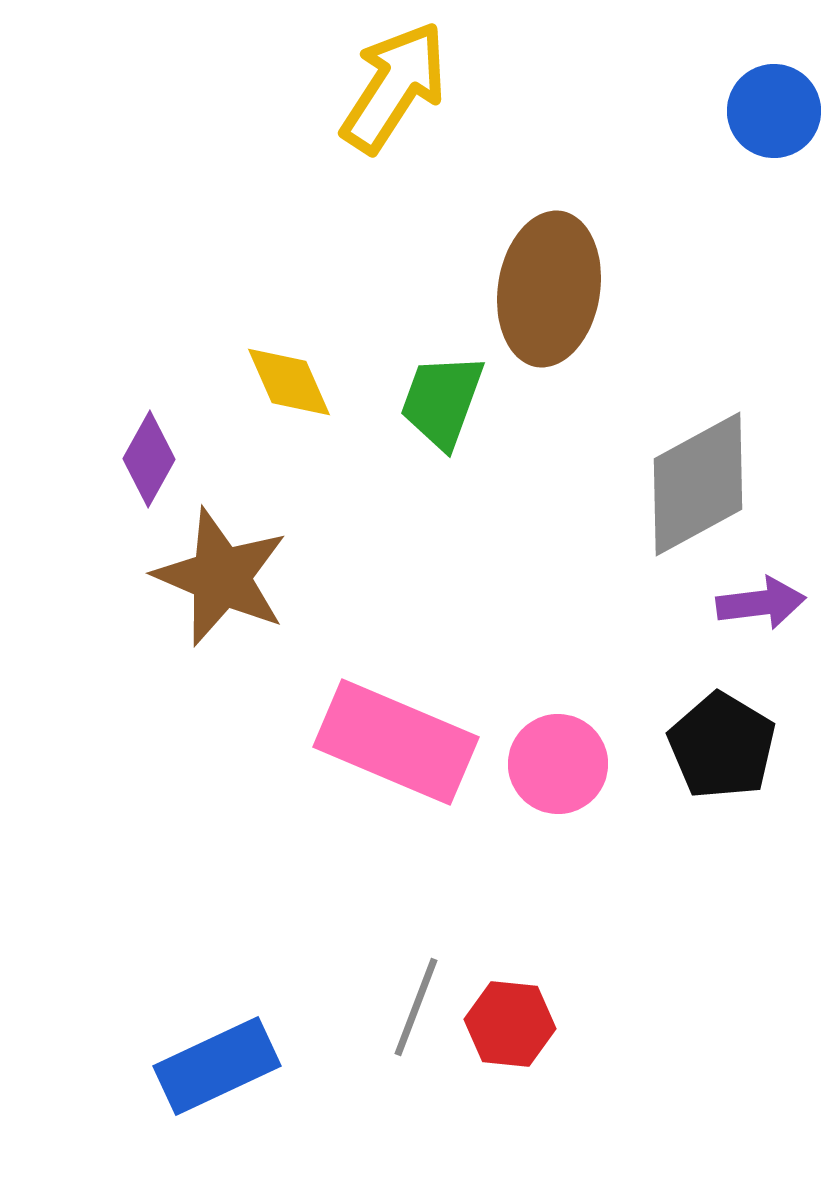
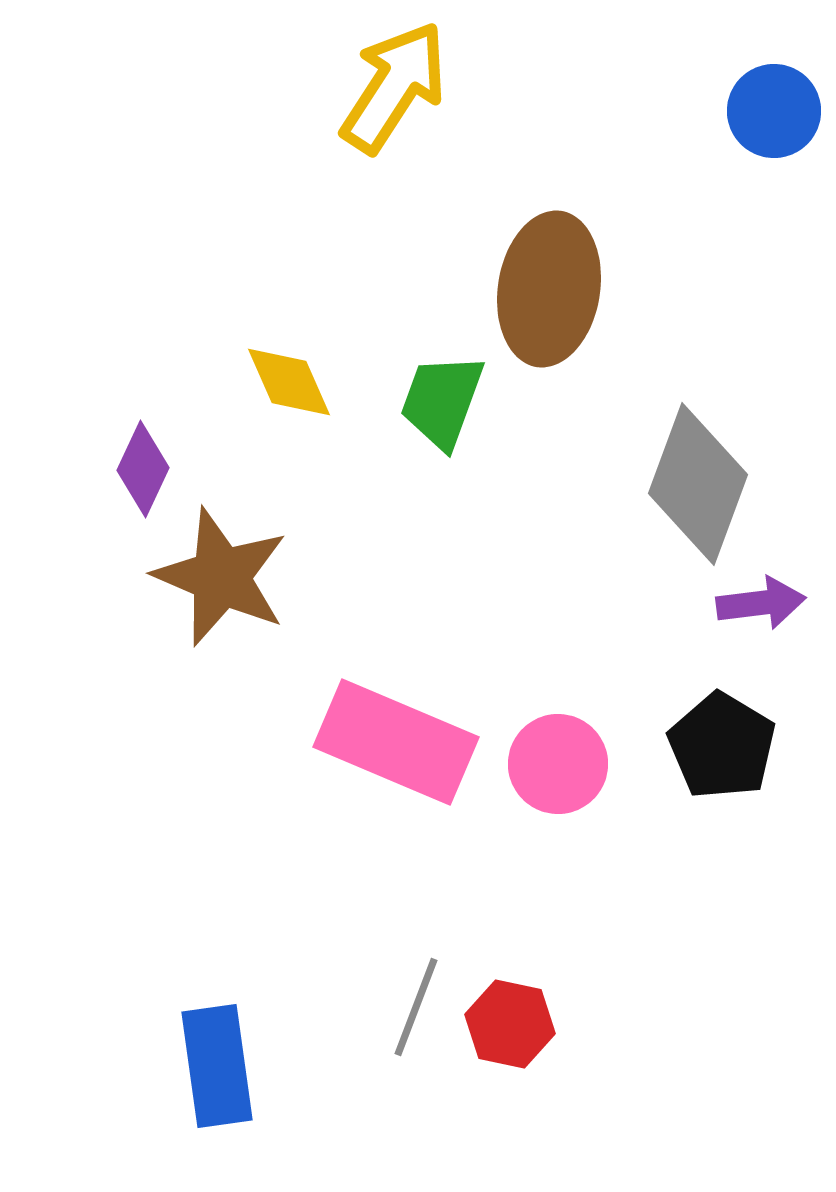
purple diamond: moved 6 px left, 10 px down; rotated 4 degrees counterclockwise
gray diamond: rotated 41 degrees counterclockwise
red hexagon: rotated 6 degrees clockwise
blue rectangle: rotated 73 degrees counterclockwise
